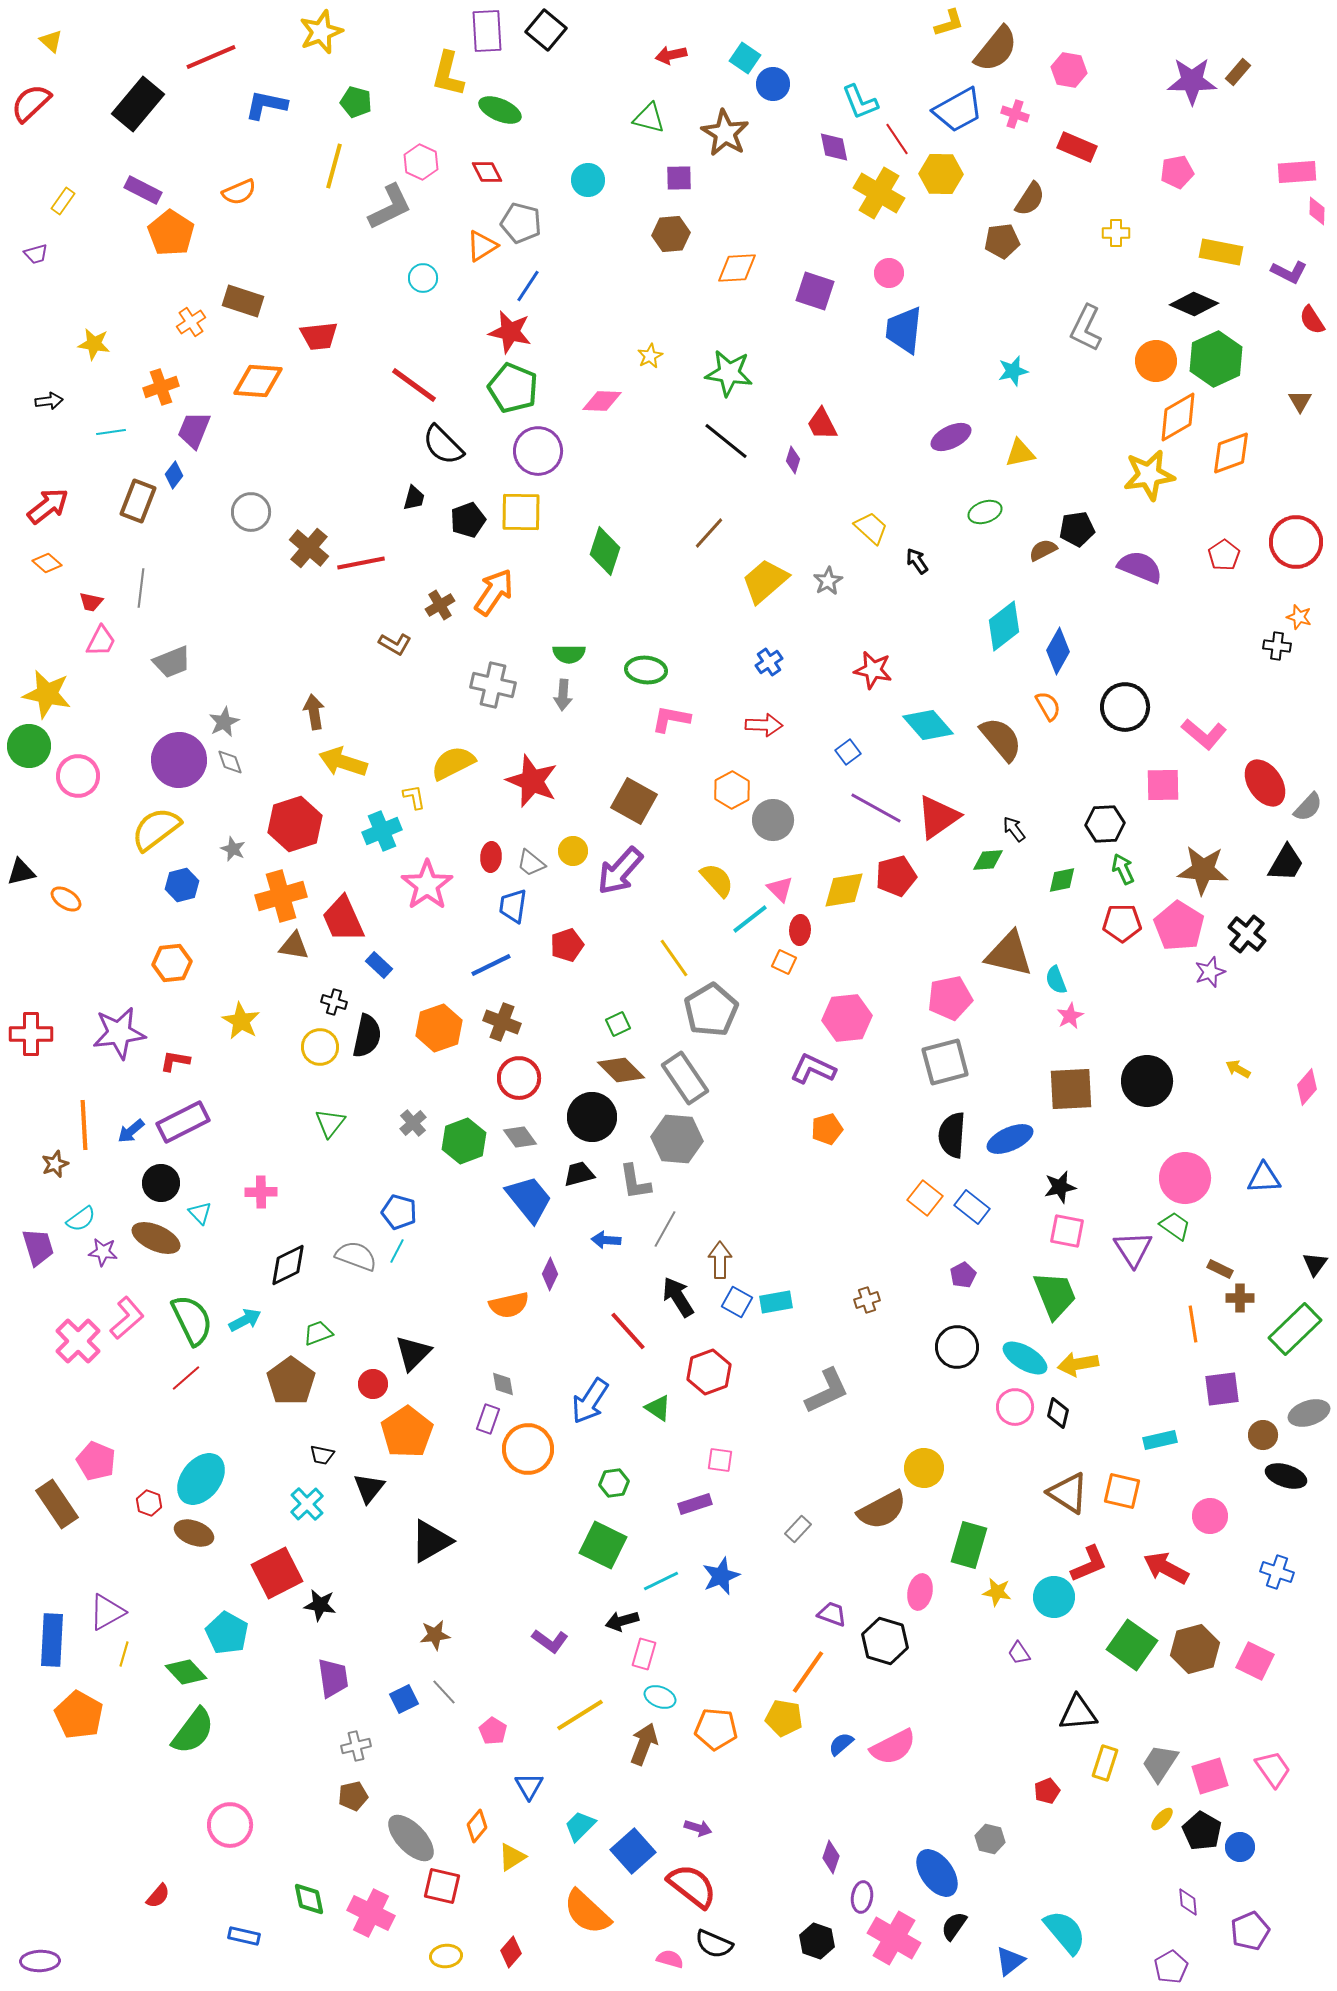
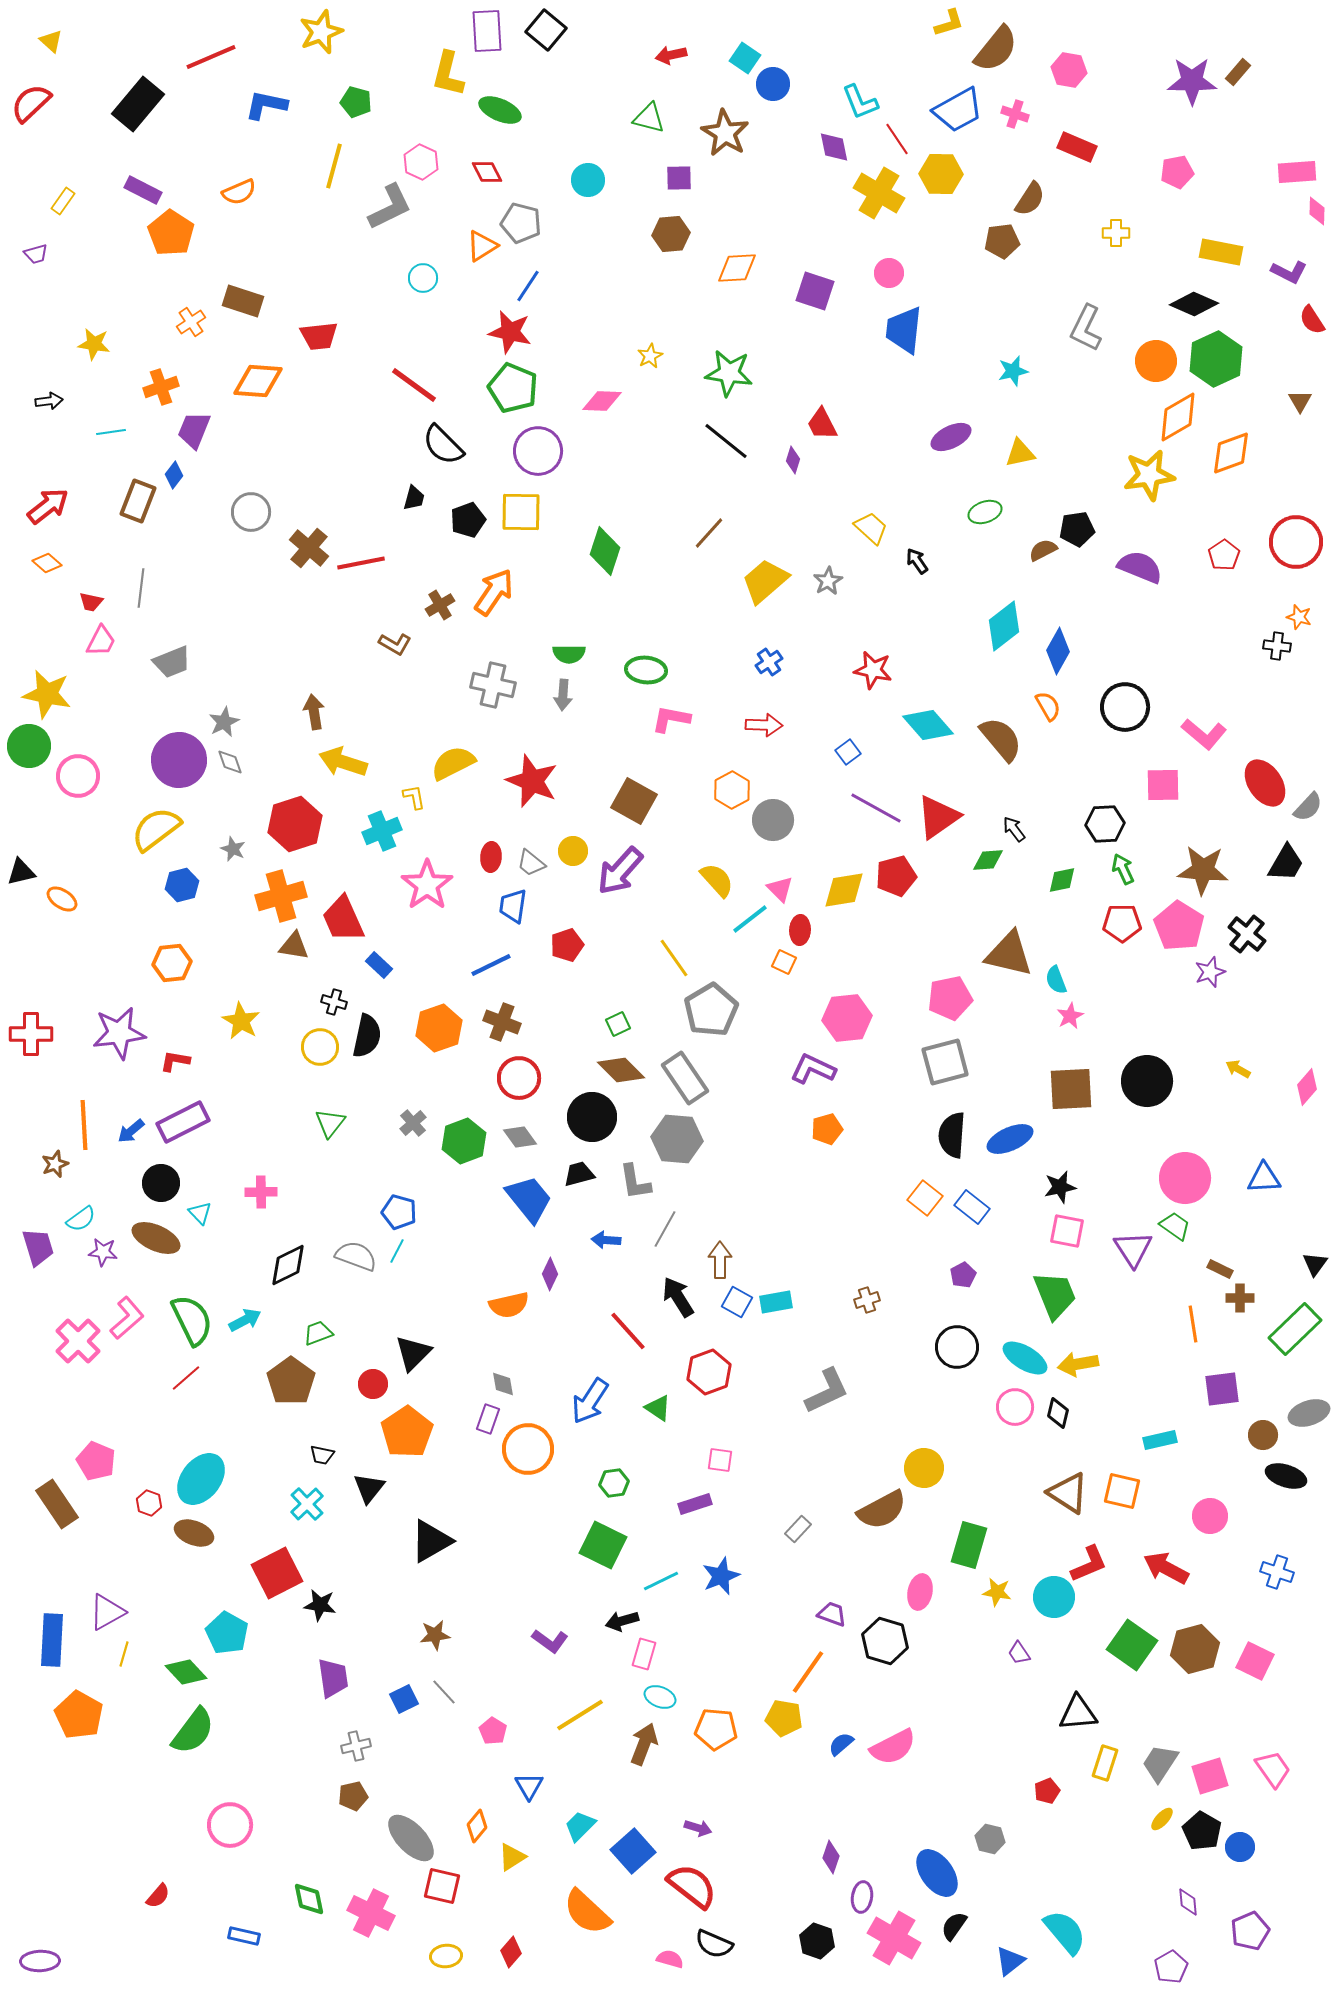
orange ellipse at (66, 899): moved 4 px left
